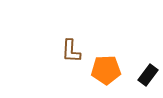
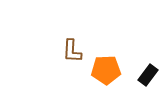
brown L-shape: moved 1 px right
